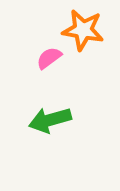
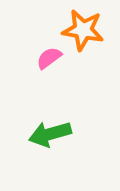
green arrow: moved 14 px down
